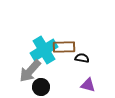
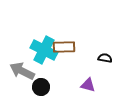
cyan cross: rotated 32 degrees counterclockwise
black semicircle: moved 23 px right
gray arrow: moved 8 px left; rotated 75 degrees clockwise
